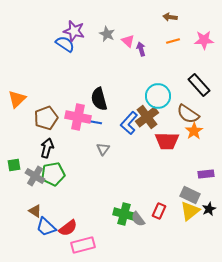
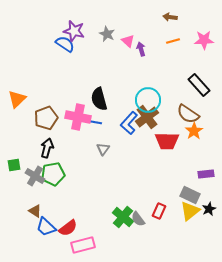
cyan circle: moved 10 px left, 4 px down
green cross: moved 1 px left, 3 px down; rotated 25 degrees clockwise
